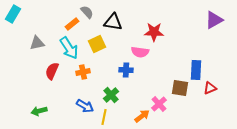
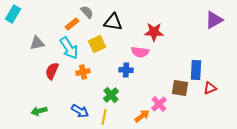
blue arrow: moved 5 px left, 5 px down
